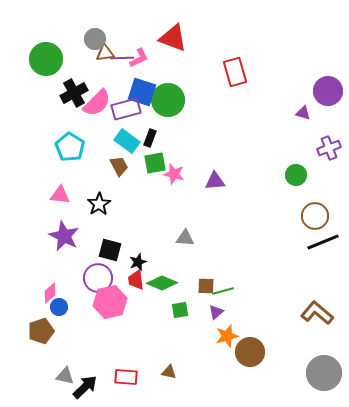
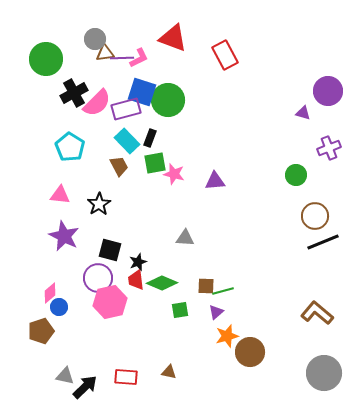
red rectangle at (235, 72): moved 10 px left, 17 px up; rotated 12 degrees counterclockwise
cyan rectangle at (127, 141): rotated 10 degrees clockwise
